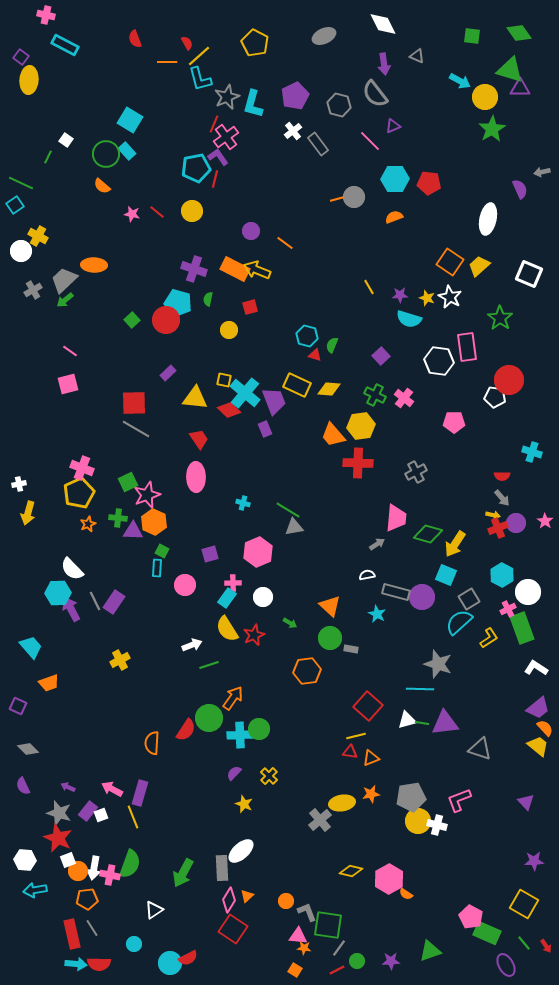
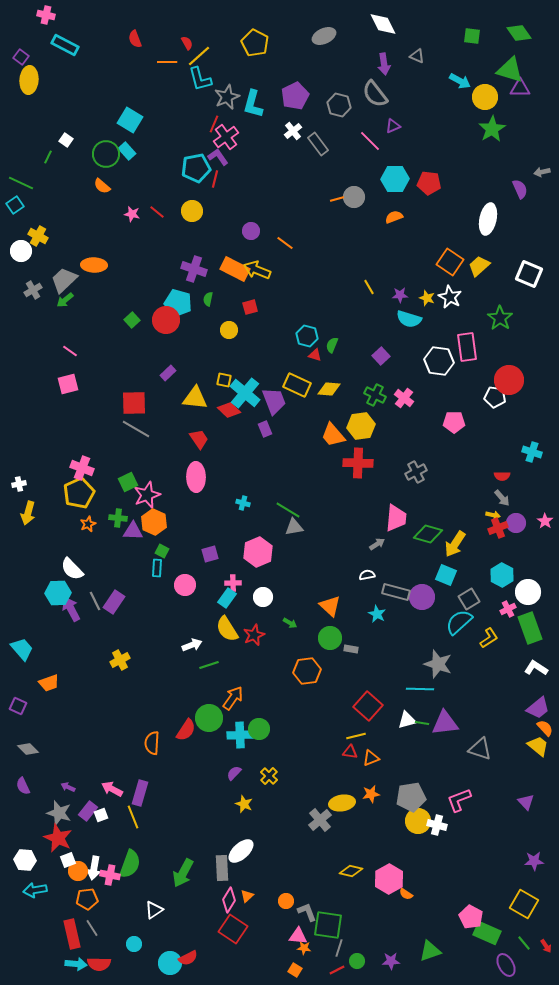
green rectangle at (522, 628): moved 8 px right
cyan trapezoid at (31, 647): moved 9 px left, 2 px down
gray line at (339, 948): rotated 18 degrees counterclockwise
